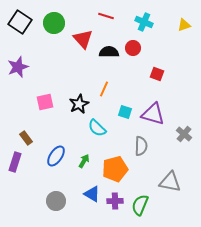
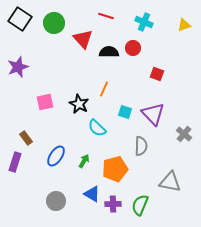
black square: moved 3 px up
black star: rotated 18 degrees counterclockwise
purple triangle: rotated 30 degrees clockwise
purple cross: moved 2 px left, 3 px down
